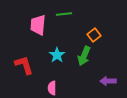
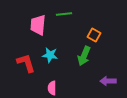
orange square: rotated 24 degrees counterclockwise
cyan star: moved 7 px left; rotated 28 degrees counterclockwise
red L-shape: moved 2 px right, 2 px up
